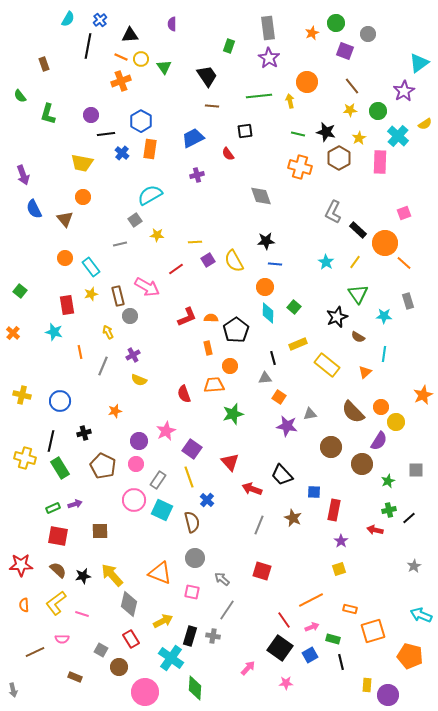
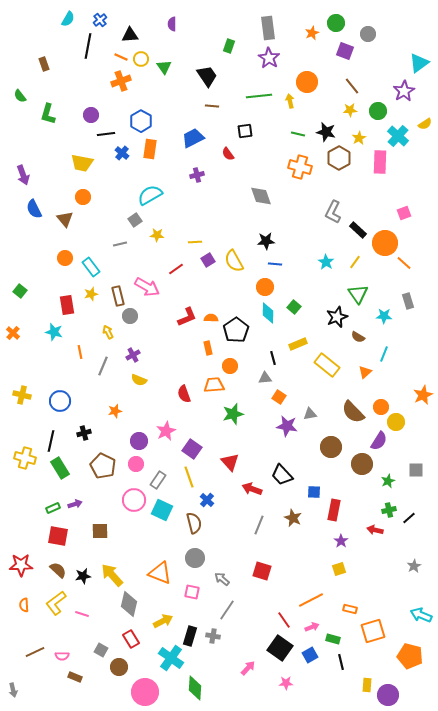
cyan line at (384, 354): rotated 14 degrees clockwise
brown semicircle at (192, 522): moved 2 px right, 1 px down
pink semicircle at (62, 639): moved 17 px down
